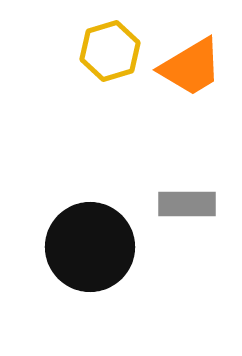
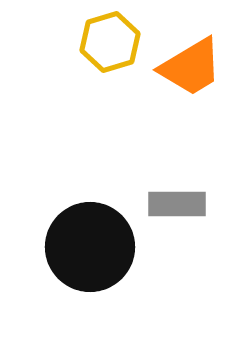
yellow hexagon: moved 9 px up
gray rectangle: moved 10 px left
